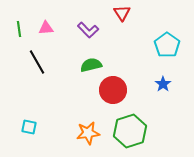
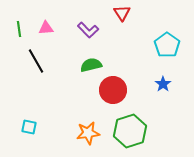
black line: moved 1 px left, 1 px up
